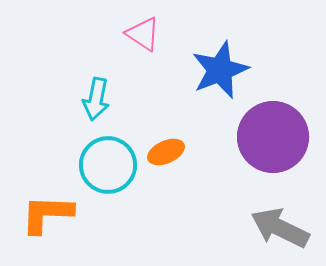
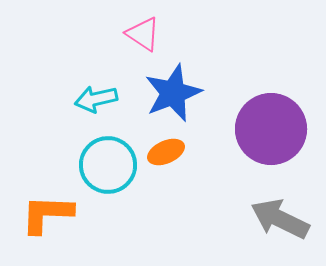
blue star: moved 47 px left, 23 px down
cyan arrow: rotated 66 degrees clockwise
purple circle: moved 2 px left, 8 px up
gray arrow: moved 9 px up
